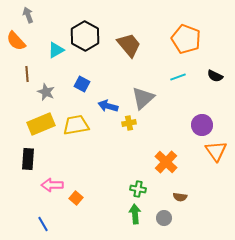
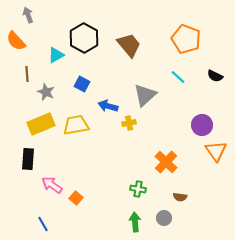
black hexagon: moved 1 px left, 2 px down
cyan triangle: moved 5 px down
cyan line: rotated 63 degrees clockwise
gray triangle: moved 2 px right, 3 px up
pink arrow: rotated 35 degrees clockwise
green arrow: moved 8 px down
